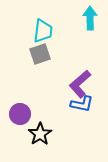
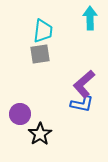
gray square: rotated 10 degrees clockwise
purple L-shape: moved 4 px right
